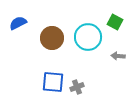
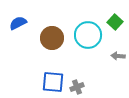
green square: rotated 14 degrees clockwise
cyan circle: moved 2 px up
